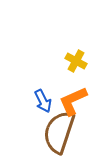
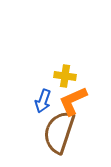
yellow cross: moved 11 px left, 15 px down; rotated 20 degrees counterclockwise
blue arrow: rotated 45 degrees clockwise
